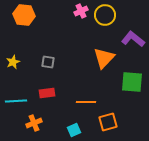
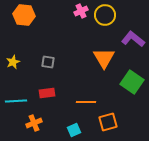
orange triangle: rotated 15 degrees counterclockwise
green square: rotated 30 degrees clockwise
